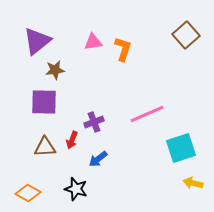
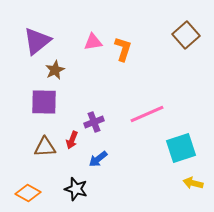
brown star: rotated 18 degrees counterclockwise
